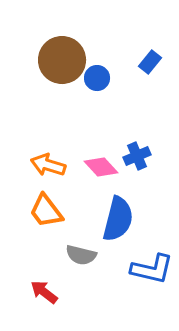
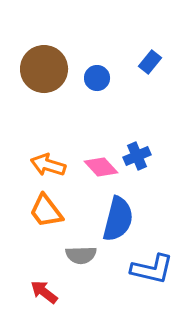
brown circle: moved 18 px left, 9 px down
gray semicircle: rotated 16 degrees counterclockwise
